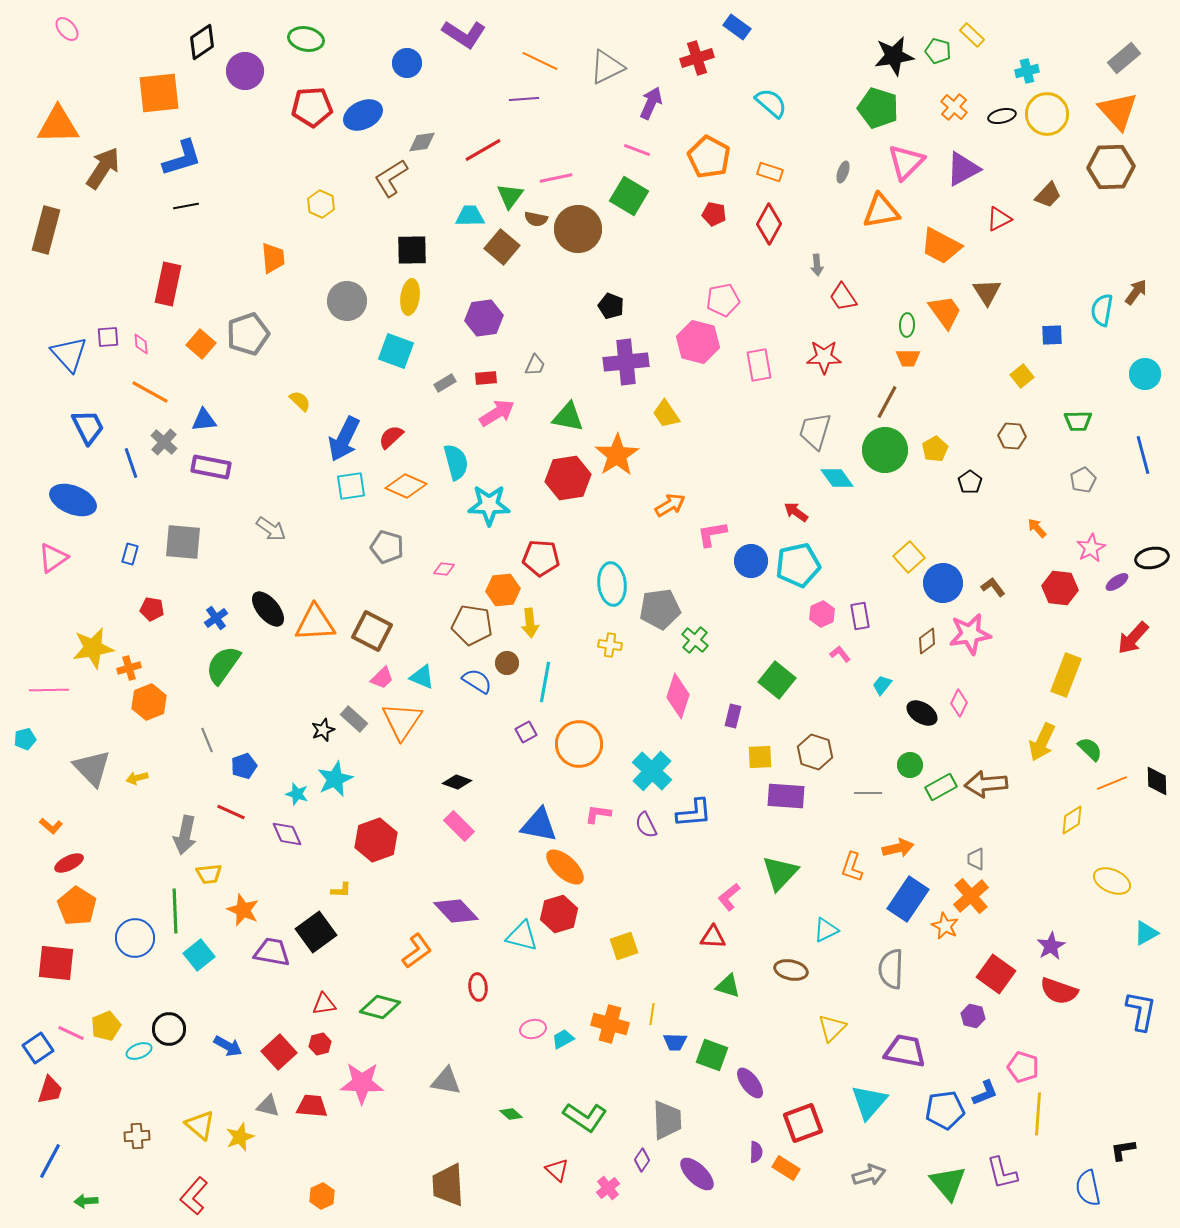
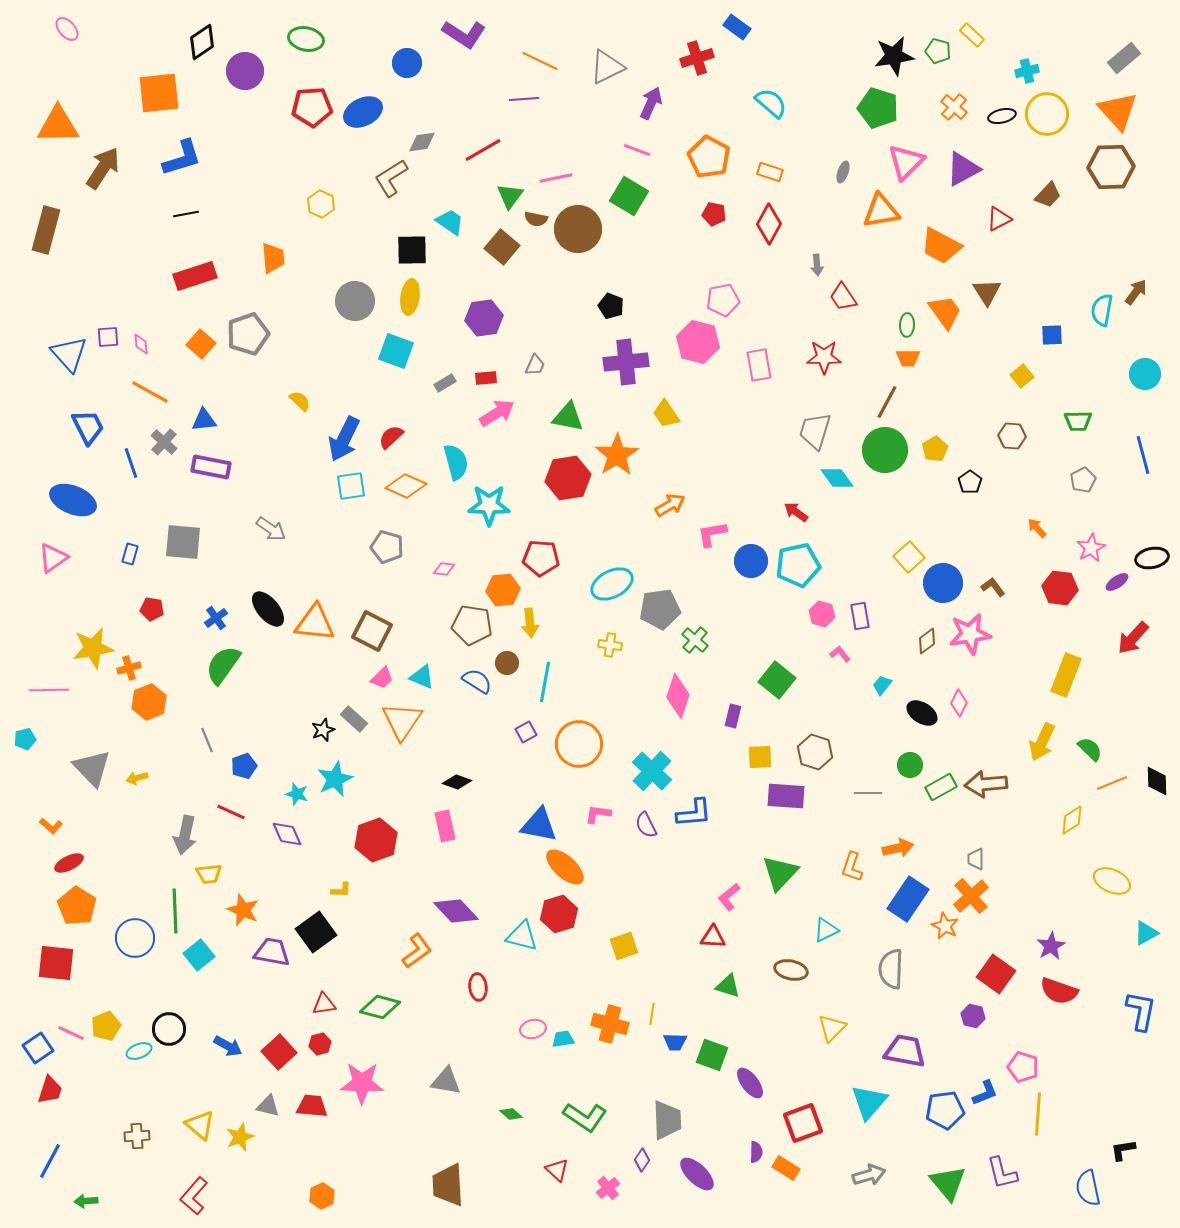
blue ellipse at (363, 115): moved 3 px up
black line at (186, 206): moved 8 px down
cyan trapezoid at (470, 216): moved 20 px left, 6 px down; rotated 36 degrees clockwise
red rectangle at (168, 284): moved 27 px right, 8 px up; rotated 60 degrees clockwise
gray circle at (347, 301): moved 8 px right
cyan ellipse at (612, 584): rotated 69 degrees clockwise
pink hexagon at (822, 614): rotated 20 degrees counterclockwise
orange triangle at (315, 623): rotated 9 degrees clockwise
pink rectangle at (459, 826): moved 14 px left; rotated 32 degrees clockwise
cyan trapezoid at (563, 1039): rotated 20 degrees clockwise
